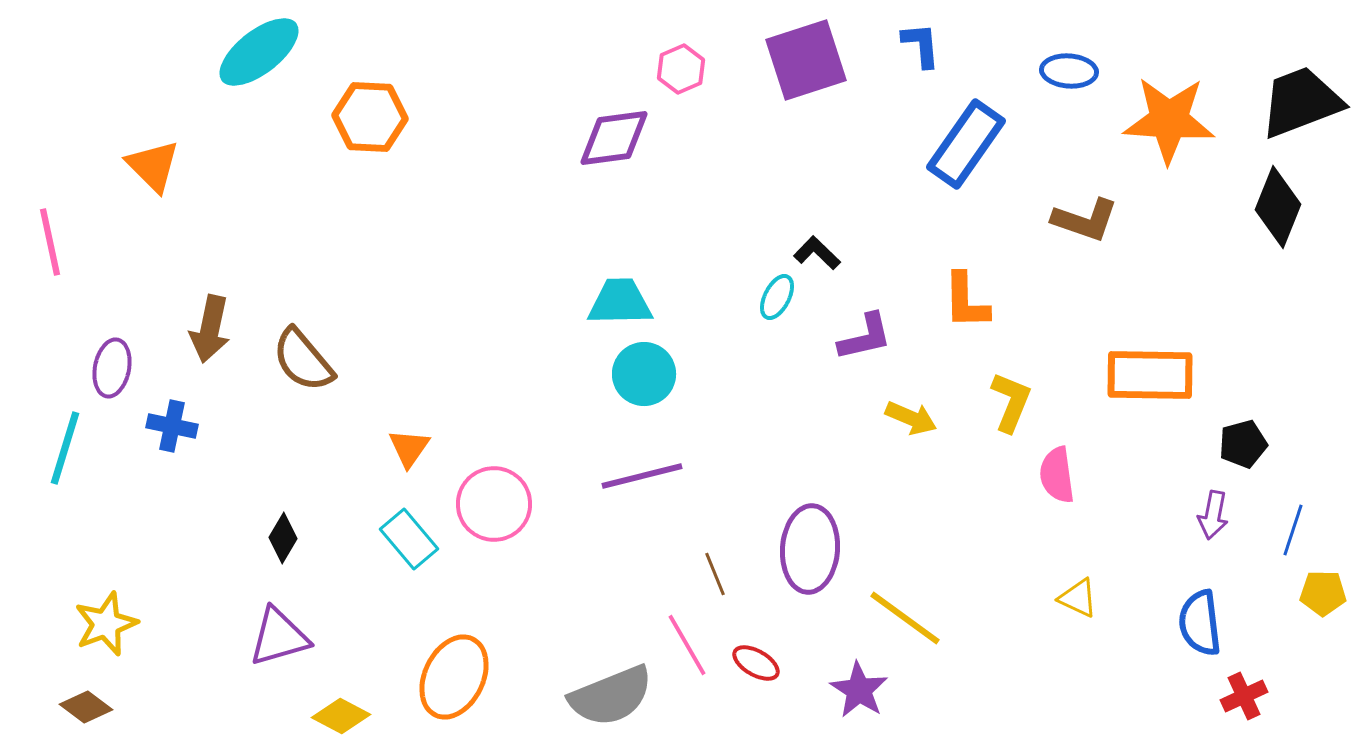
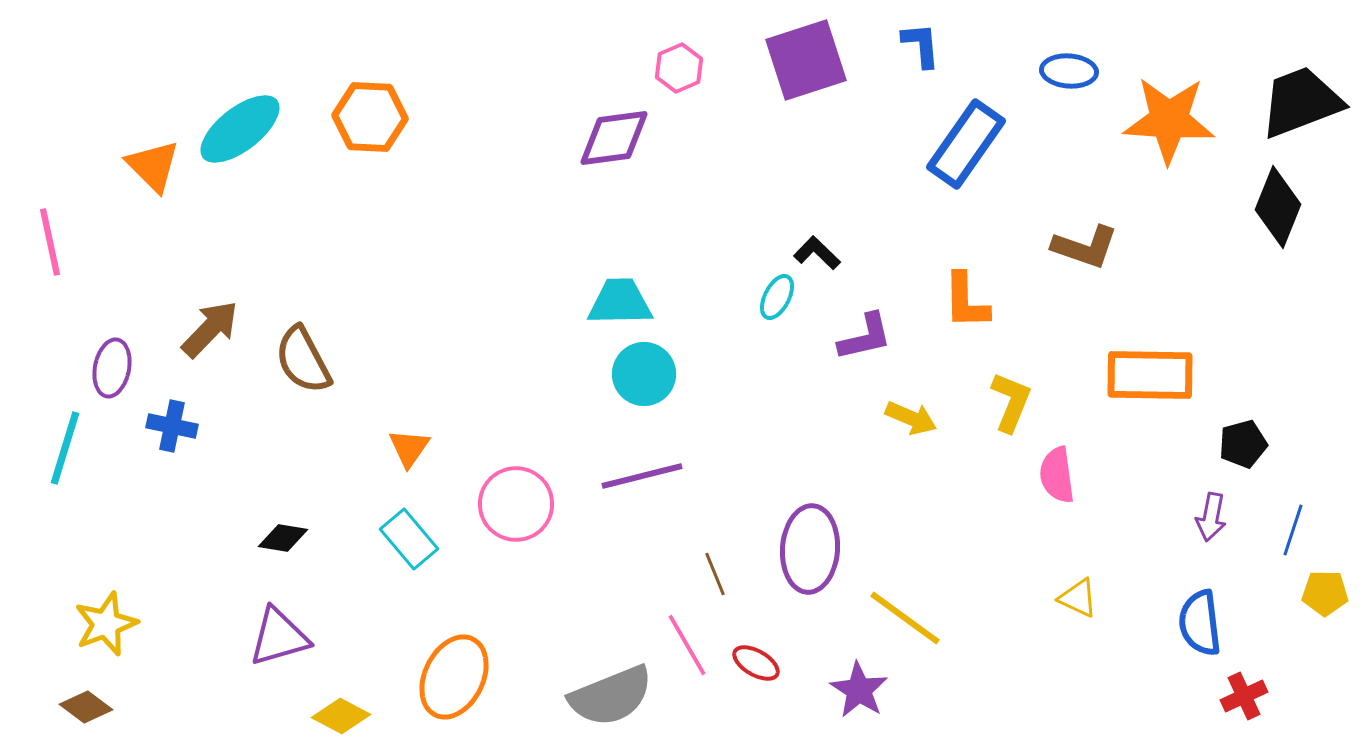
cyan ellipse at (259, 52): moved 19 px left, 77 px down
pink hexagon at (681, 69): moved 2 px left, 1 px up
brown L-shape at (1085, 220): moved 27 px down
brown arrow at (210, 329): rotated 148 degrees counterclockwise
brown semicircle at (303, 360): rotated 12 degrees clockwise
pink circle at (494, 504): moved 22 px right
purple arrow at (1213, 515): moved 2 px left, 2 px down
black diamond at (283, 538): rotated 69 degrees clockwise
yellow pentagon at (1323, 593): moved 2 px right
